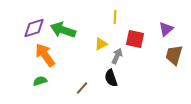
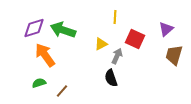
red square: rotated 12 degrees clockwise
green semicircle: moved 1 px left, 2 px down
brown line: moved 20 px left, 3 px down
